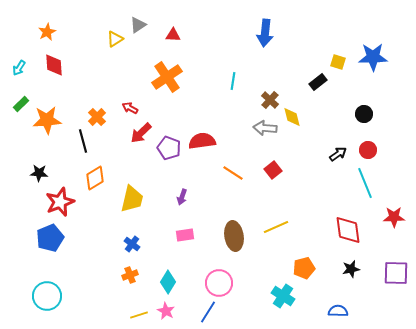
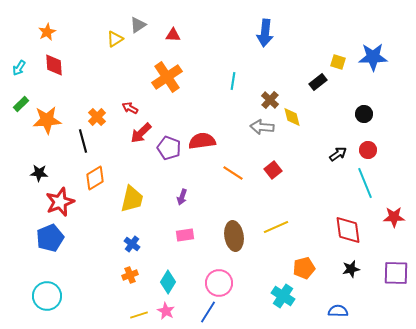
gray arrow at (265, 128): moved 3 px left, 1 px up
